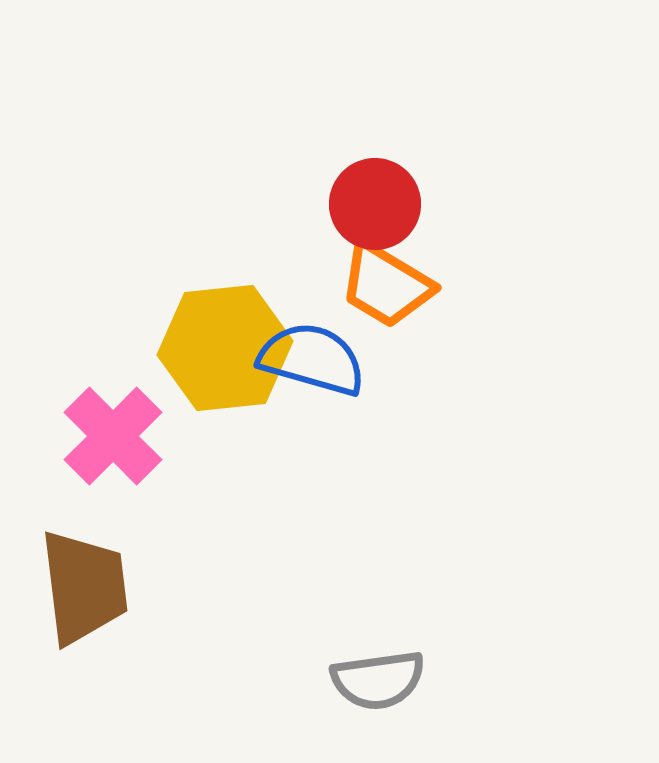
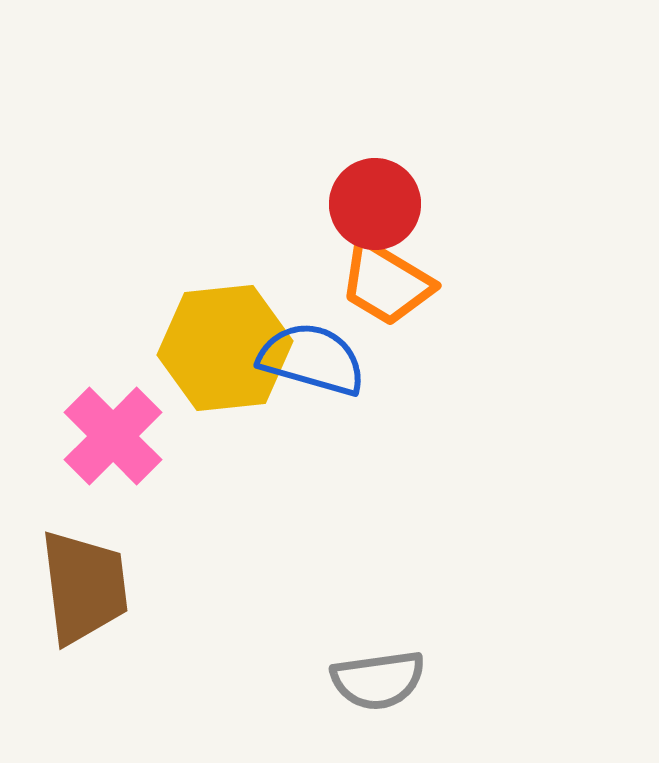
orange trapezoid: moved 2 px up
